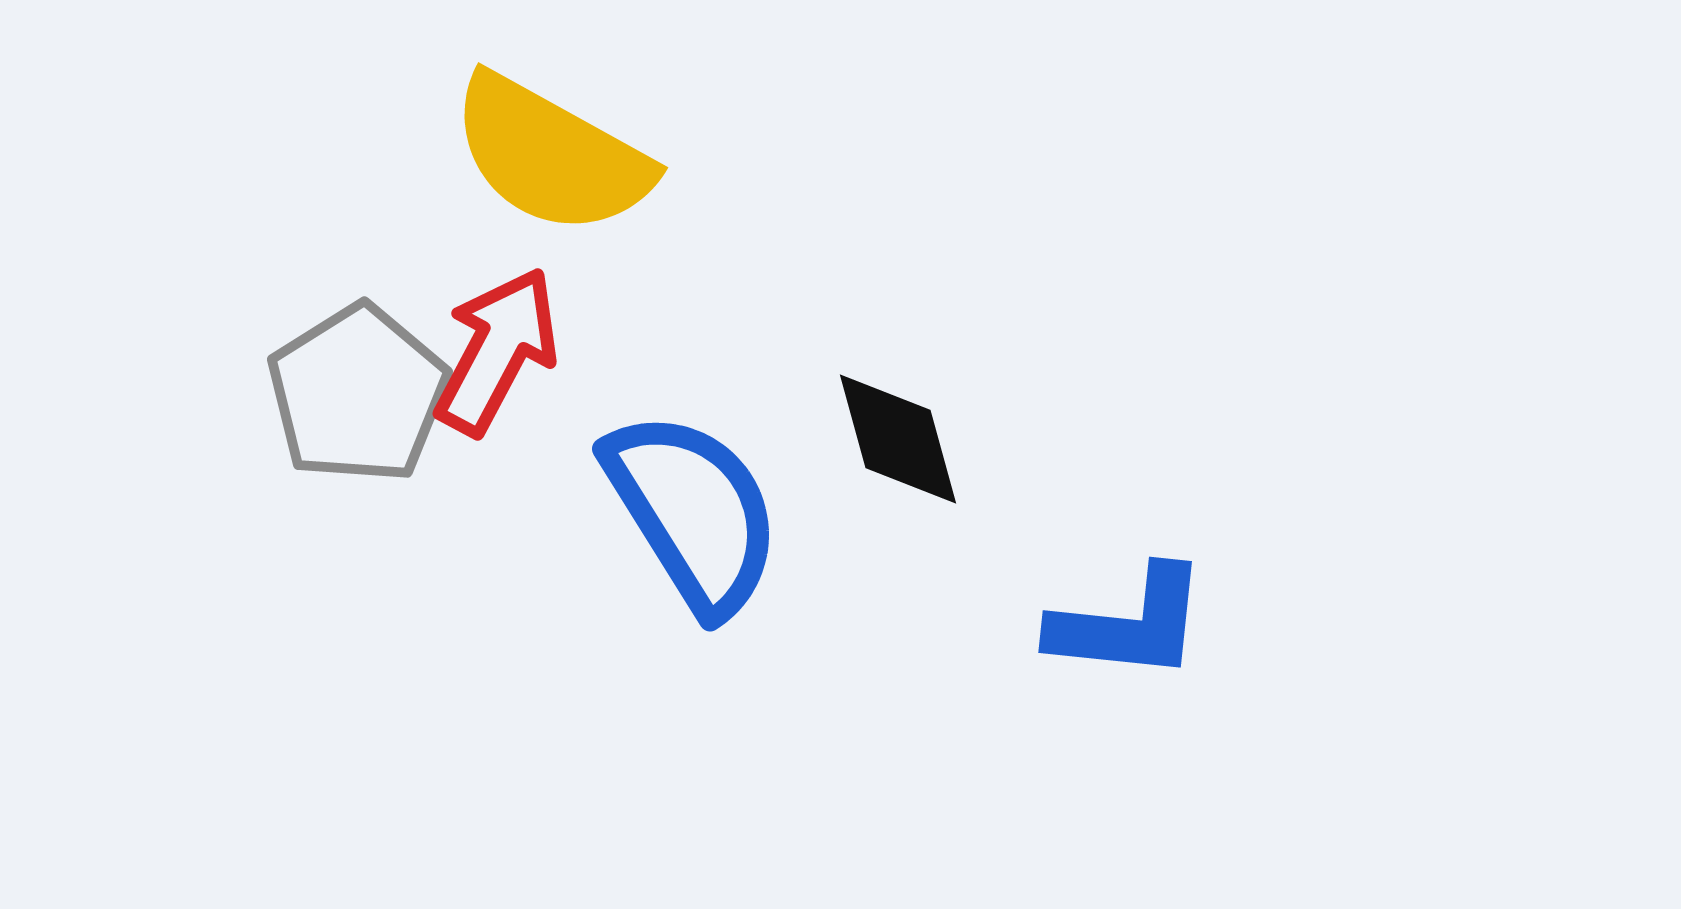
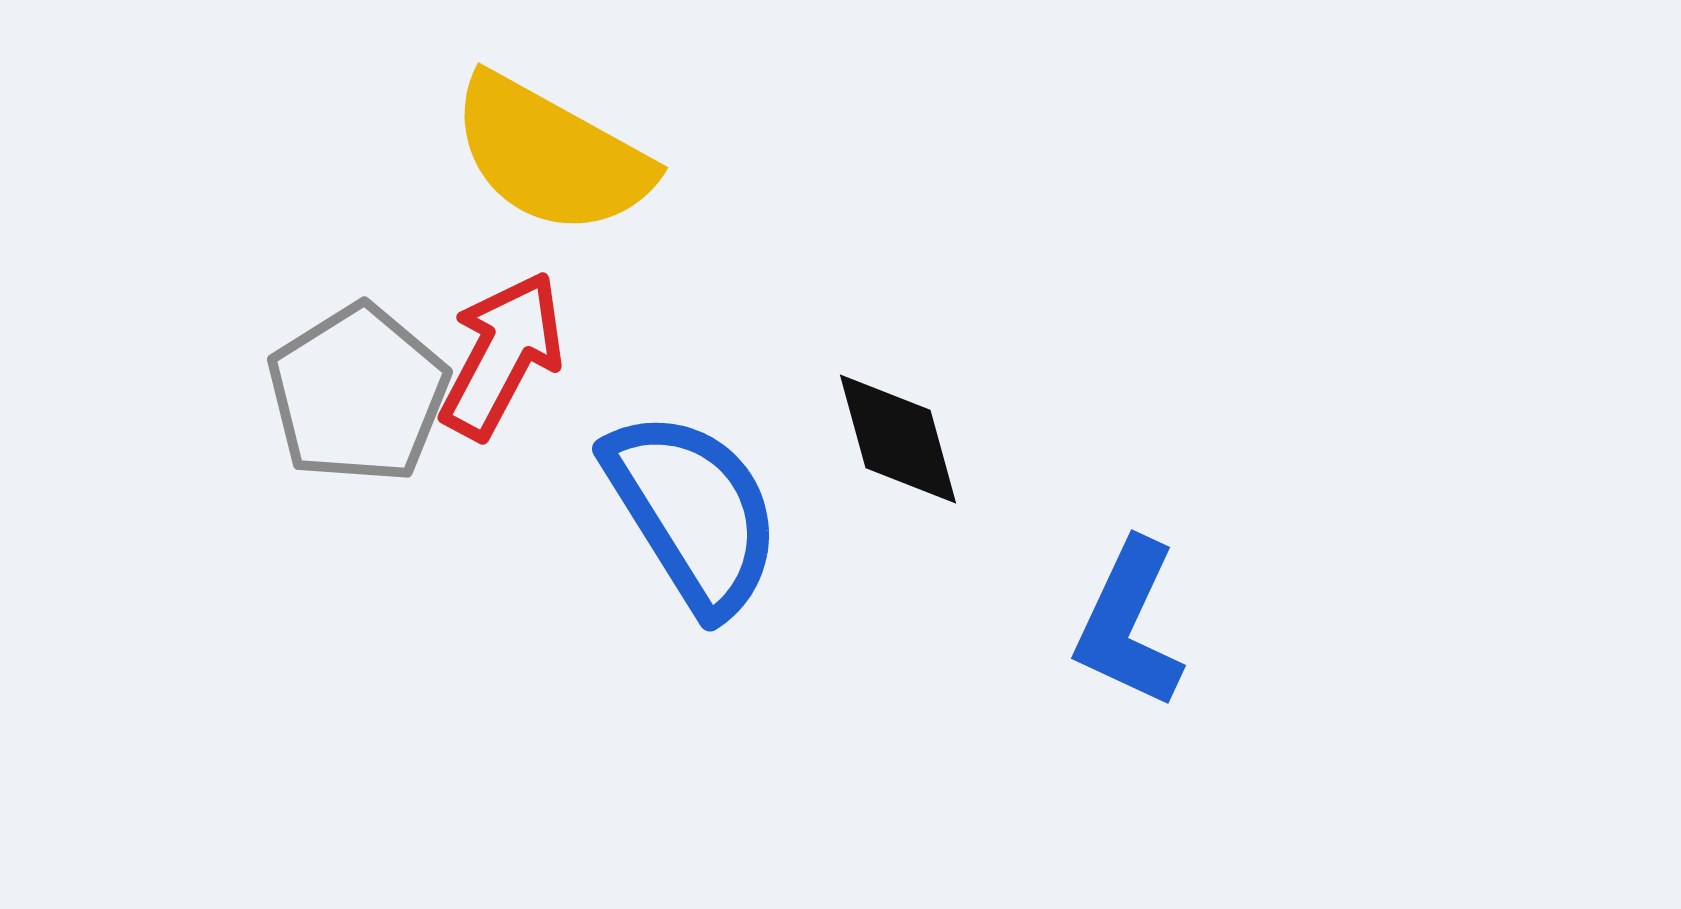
red arrow: moved 5 px right, 4 px down
blue L-shape: rotated 109 degrees clockwise
